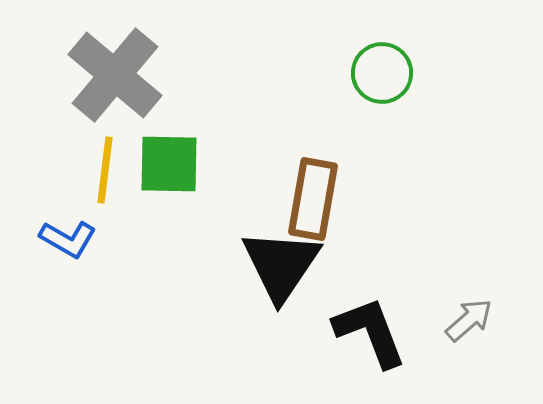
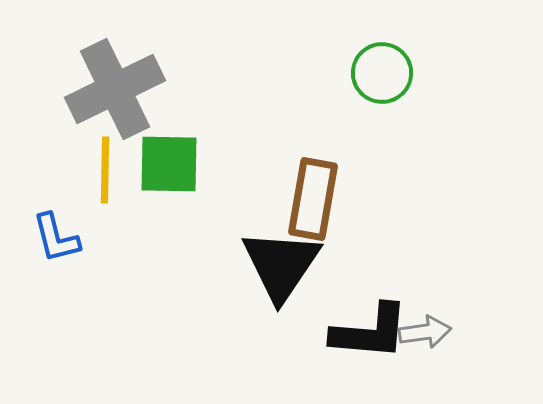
gray cross: moved 14 px down; rotated 24 degrees clockwise
yellow line: rotated 6 degrees counterclockwise
blue L-shape: moved 12 px left, 1 px up; rotated 46 degrees clockwise
gray arrow: moved 44 px left, 12 px down; rotated 33 degrees clockwise
black L-shape: rotated 116 degrees clockwise
